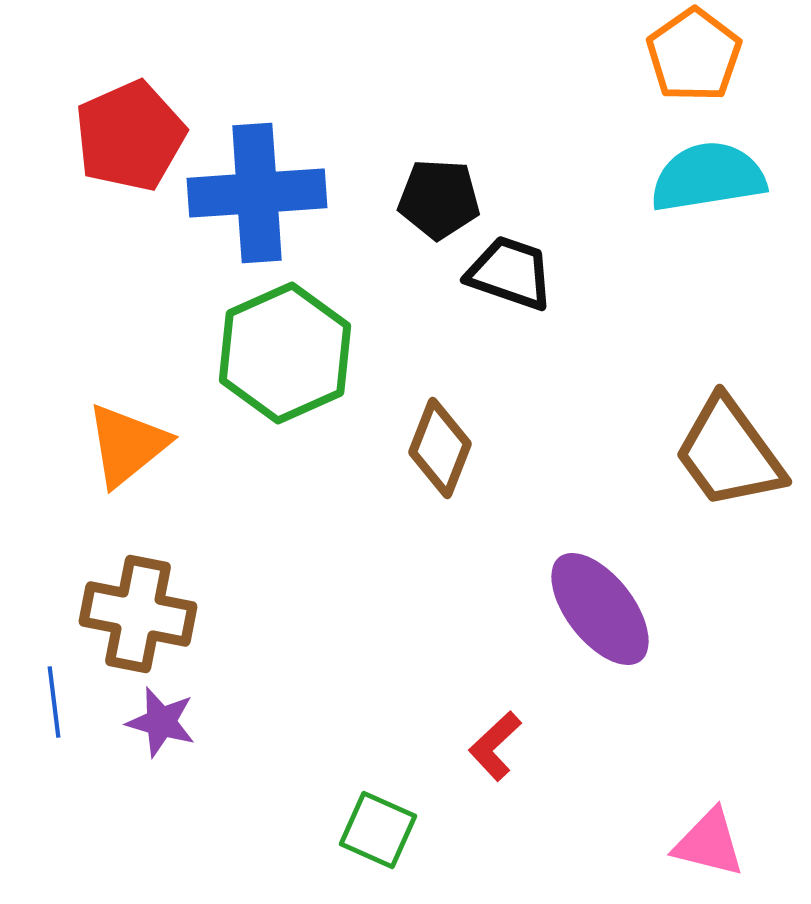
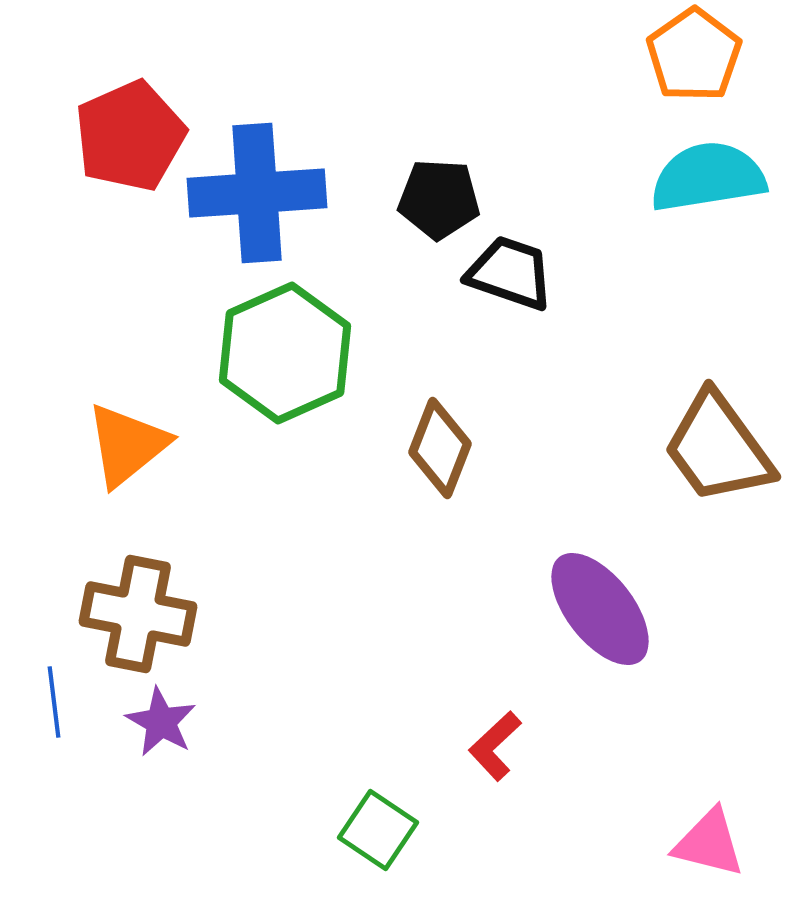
brown trapezoid: moved 11 px left, 5 px up
purple star: rotated 14 degrees clockwise
green square: rotated 10 degrees clockwise
